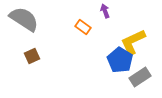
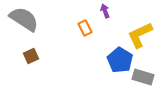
orange rectangle: moved 2 px right, 1 px down; rotated 28 degrees clockwise
yellow L-shape: moved 7 px right, 7 px up
brown square: moved 1 px left
gray rectangle: moved 3 px right; rotated 50 degrees clockwise
